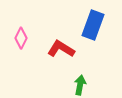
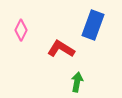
pink diamond: moved 8 px up
green arrow: moved 3 px left, 3 px up
